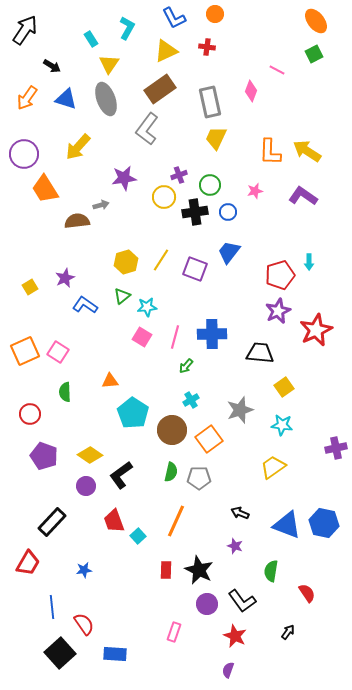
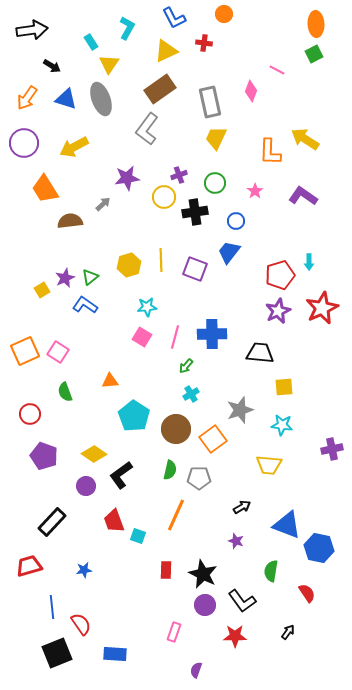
orange circle at (215, 14): moved 9 px right
orange ellipse at (316, 21): moved 3 px down; rotated 35 degrees clockwise
black arrow at (25, 30): moved 7 px right; rotated 48 degrees clockwise
cyan rectangle at (91, 39): moved 3 px down
red cross at (207, 47): moved 3 px left, 4 px up
gray ellipse at (106, 99): moved 5 px left
yellow arrow at (78, 147): moved 4 px left; rotated 20 degrees clockwise
yellow arrow at (307, 151): moved 2 px left, 12 px up
purple circle at (24, 154): moved 11 px up
purple star at (124, 178): moved 3 px right
green circle at (210, 185): moved 5 px right, 2 px up
pink star at (255, 191): rotated 21 degrees counterclockwise
gray arrow at (101, 205): moved 2 px right, 1 px up; rotated 28 degrees counterclockwise
blue circle at (228, 212): moved 8 px right, 9 px down
brown semicircle at (77, 221): moved 7 px left
yellow line at (161, 260): rotated 35 degrees counterclockwise
yellow hexagon at (126, 262): moved 3 px right, 3 px down
yellow square at (30, 287): moved 12 px right, 3 px down
green triangle at (122, 296): moved 32 px left, 19 px up
red star at (316, 330): moved 6 px right, 22 px up
yellow square at (284, 387): rotated 30 degrees clockwise
green semicircle at (65, 392): rotated 18 degrees counterclockwise
cyan cross at (191, 400): moved 6 px up
cyan pentagon at (133, 413): moved 1 px right, 3 px down
brown circle at (172, 430): moved 4 px right, 1 px up
orange square at (209, 439): moved 4 px right
purple cross at (336, 448): moved 4 px left, 1 px down
yellow diamond at (90, 455): moved 4 px right, 1 px up
yellow trapezoid at (273, 467): moved 4 px left, 2 px up; rotated 140 degrees counterclockwise
green semicircle at (171, 472): moved 1 px left, 2 px up
black arrow at (240, 513): moved 2 px right, 6 px up; rotated 126 degrees clockwise
orange line at (176, 521): moved 6 px up
blue hexagon at (324, 523): moved 5 px left, 25 px down
cyan square at (138, 536): rotated 28 degrees counterclockwise
purple star at (235, 546): moved 1 px right, 5 px up
red trapezoid at (28, 563): moved 1 px right, 3 px down; rotated 136 degrees counterclockwise
black star at (199, 570): moved 4 px right, 4 px down
purple circle at (207, 604): moved 2 px left, 1 px down
red semicircle at (84, 624): moved 3 px left
red star at (235, 636): rotated 25 degrees counterclockwise
black square at (60, 653): moved 3 px left; rotated 20 degrees clockwise
purple semicircle at (228, 670): moved 32 px left
